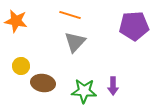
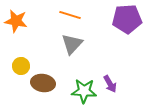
purple pentagon: moved 7 px left, 7 px up
gray triangle: moved 3 px left, 2 px down
purple arrow: moved 3 px left, 2 px up; rotated 30 degrees counterclockwise
